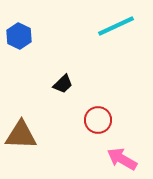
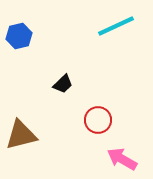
blue hexagon: rotated 20 degrees clockwise
brown triangle: rotated 16 degrees counterclockwise
